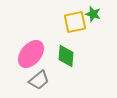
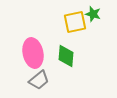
pink ellipse: moved 2 px right, 1 px up; rotated 52 degrees counterclockwise
